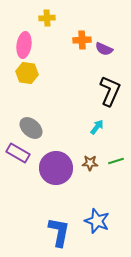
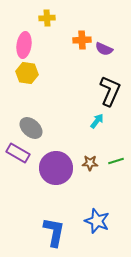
cyan arrow: moved 6 px up
blue L-shape: moved 5 px left
